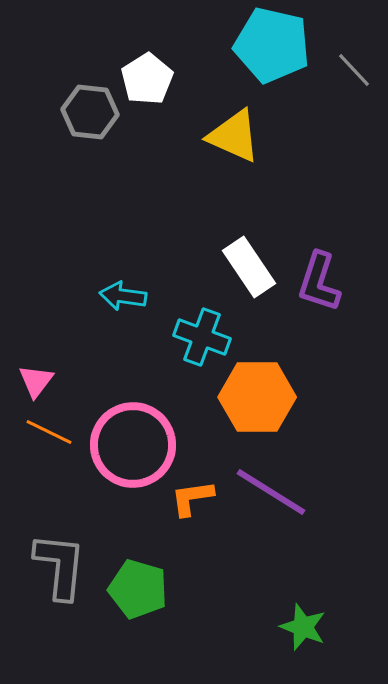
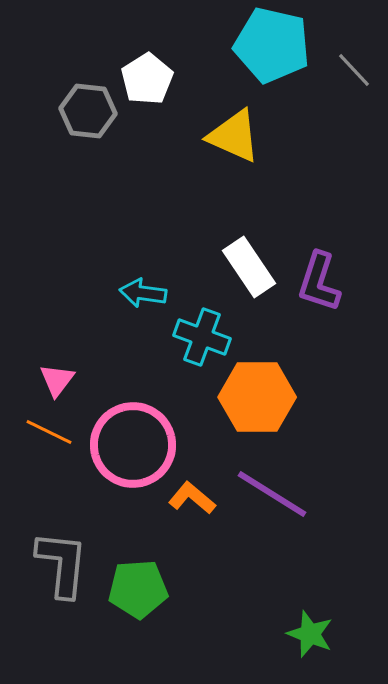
gray hexagon: moved 2 px left, 1 px up
cyan arrow: moved 20 px right, 3 px up
pink triangle: moved 21 px right, 1 px up
purple line: moved 1 px right, 2 px down
orange L-shape: rotated 48 degrees clockwise
gray L-shape: moved 2 px right, 2 px up
green pentagon: rotated 20 degrees counterclockwise
green star: moved 7 px right, 7 px down
